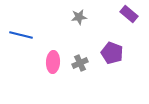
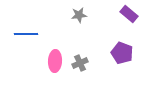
gray star: moved 2 px up
blue line: moved 5 px right, 1 px up; rotated 15 degrees counterclockwise
purple pentagon: moved 10 px right
pink ellipse: moved 2 px right, 1 px up
